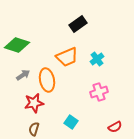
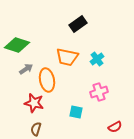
orange trapezoid: rotated 35 degrees clockwise
gray arrow: moved 3 px right, 6 px up
red star: rotated 24 degrees clockwise
cyan square: moved 5 px right, 10 px up; rotated 24 degrees counterclockwise
brown semicircle: moved 2 px right
